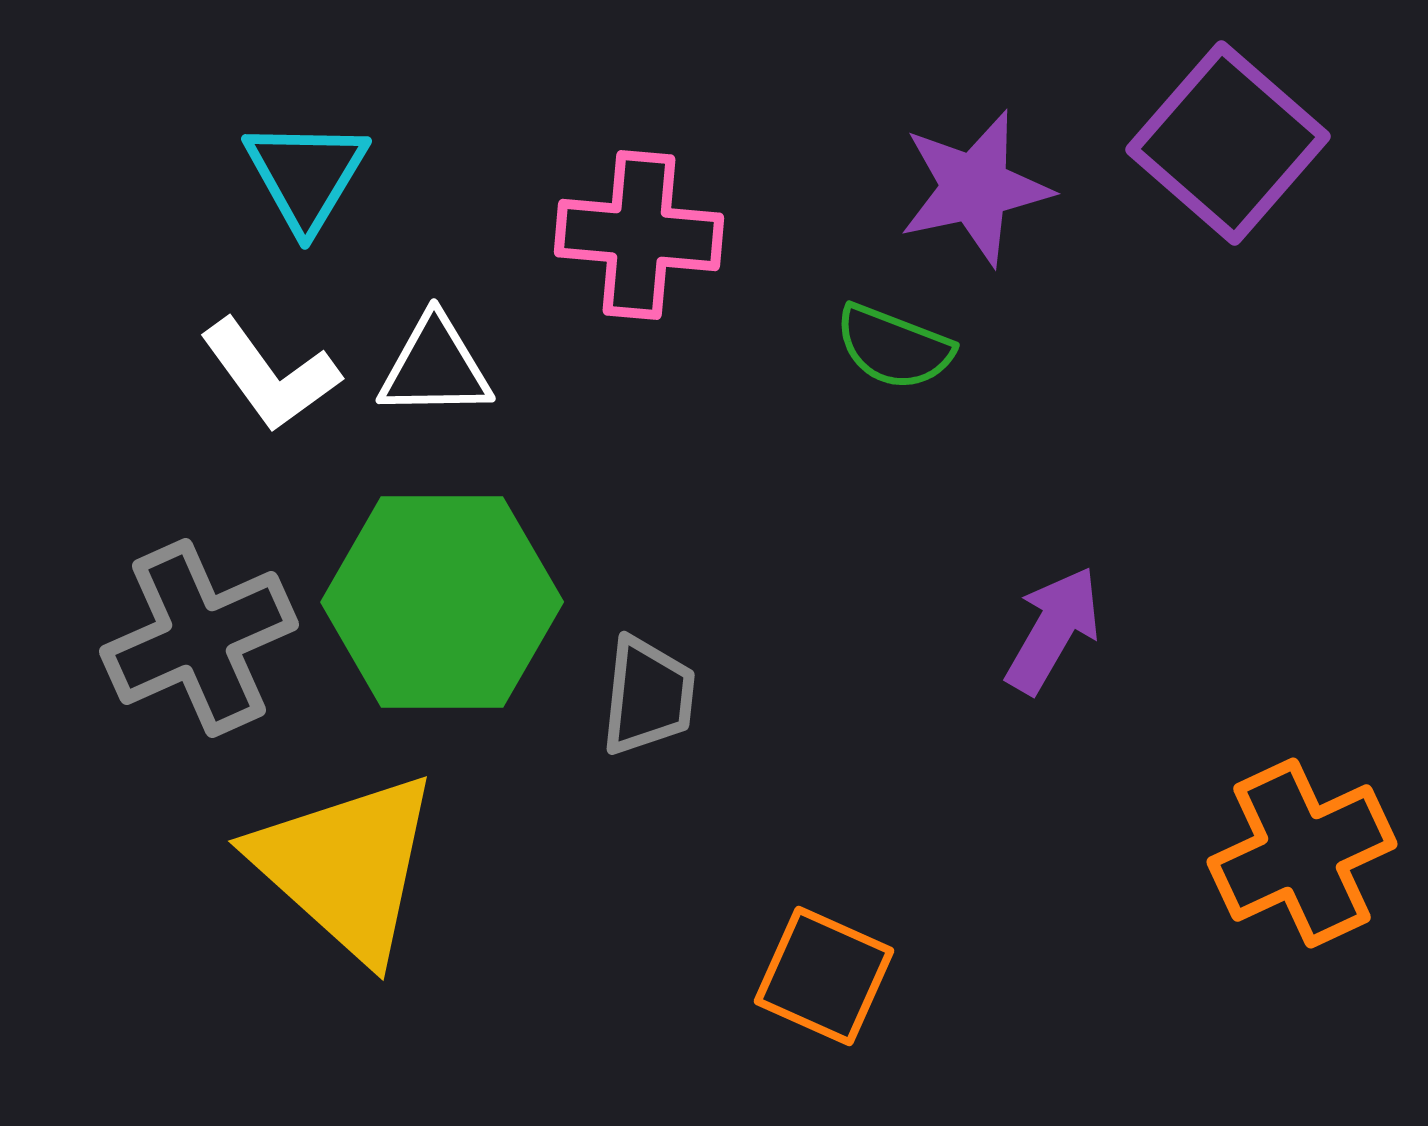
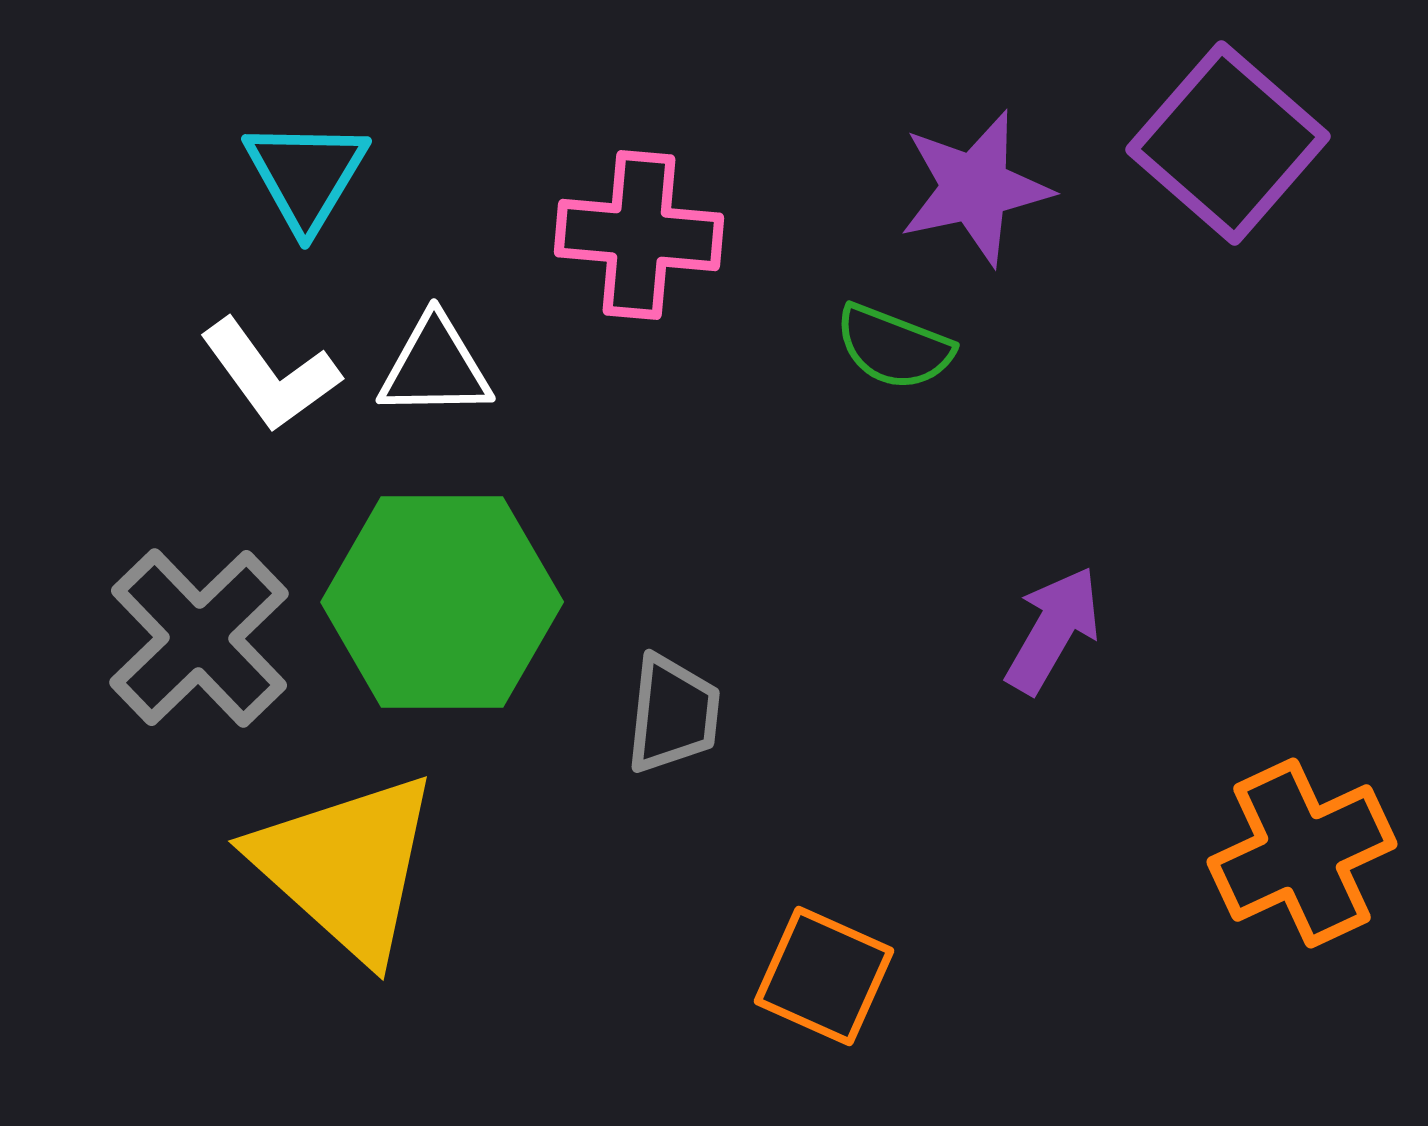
gray cross: rotated 20 degrees counterclockwise
gray trapezoid: moved 25 px right, 18 px down
